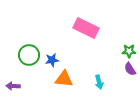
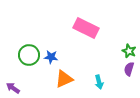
green star: rotated 24 degrees clockwise
blue star: moved 1 px left, 3 px up; rotated 16 degrees clockwise
purple semicircle: moved 1 px left; rotated 48 degrees clockwise
orange triangle: rotated 30 degrees counterclockwise
purple arrow: moved 2 px down; rotated 32 degrees clockwise
